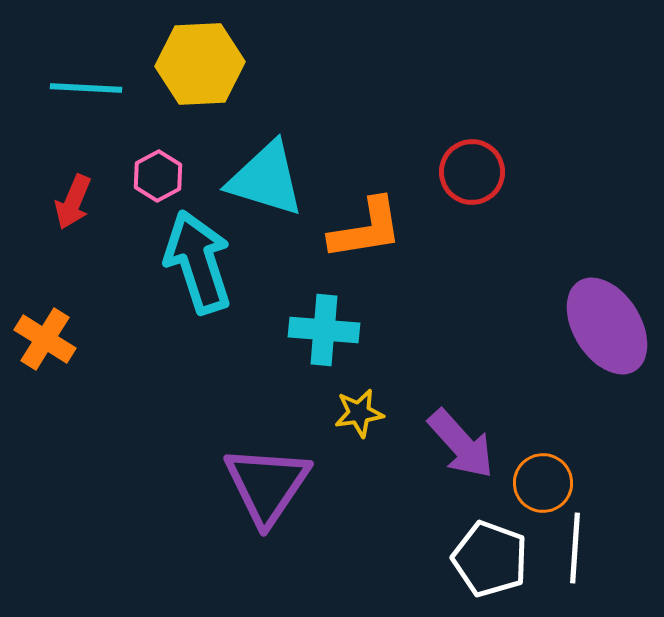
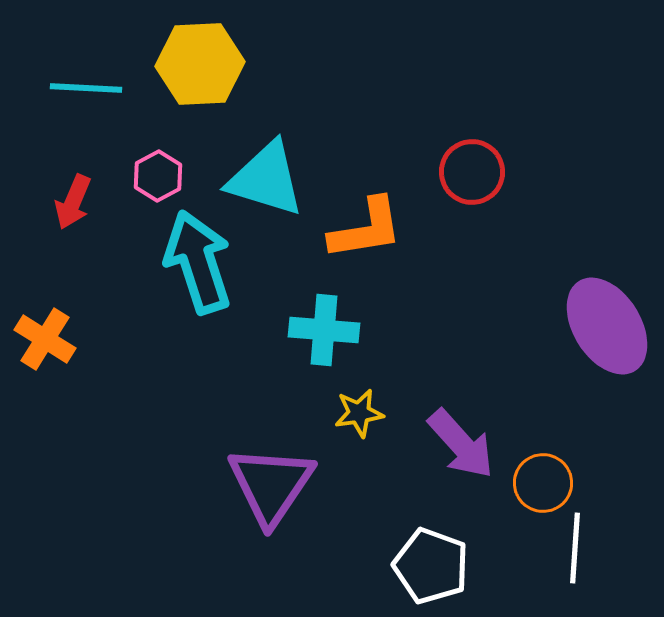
purple triangle: moved 4 px right
white pentagon: moved 59 px left, 7 px down
